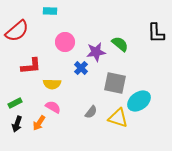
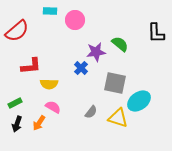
pink circle: moved 10 px right, 22 px up
yellow semicircle: moved 3 px left
